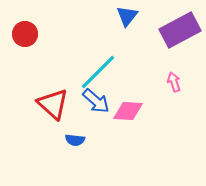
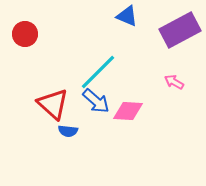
blue triangle: rotated 45 degrees counterclockwise
pink arrow: rotated 42 degrees counterclockwise
blue semicircle: moved 7 px left, 9 px up
